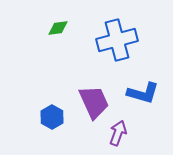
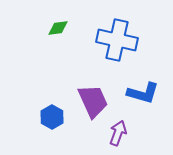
blue cross: rotated 27 degrees clockwise
purple trapezoid: moved 1 px left, 1 px up
